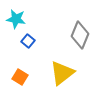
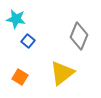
gray diamond: moved 1 px left, 1 px down
